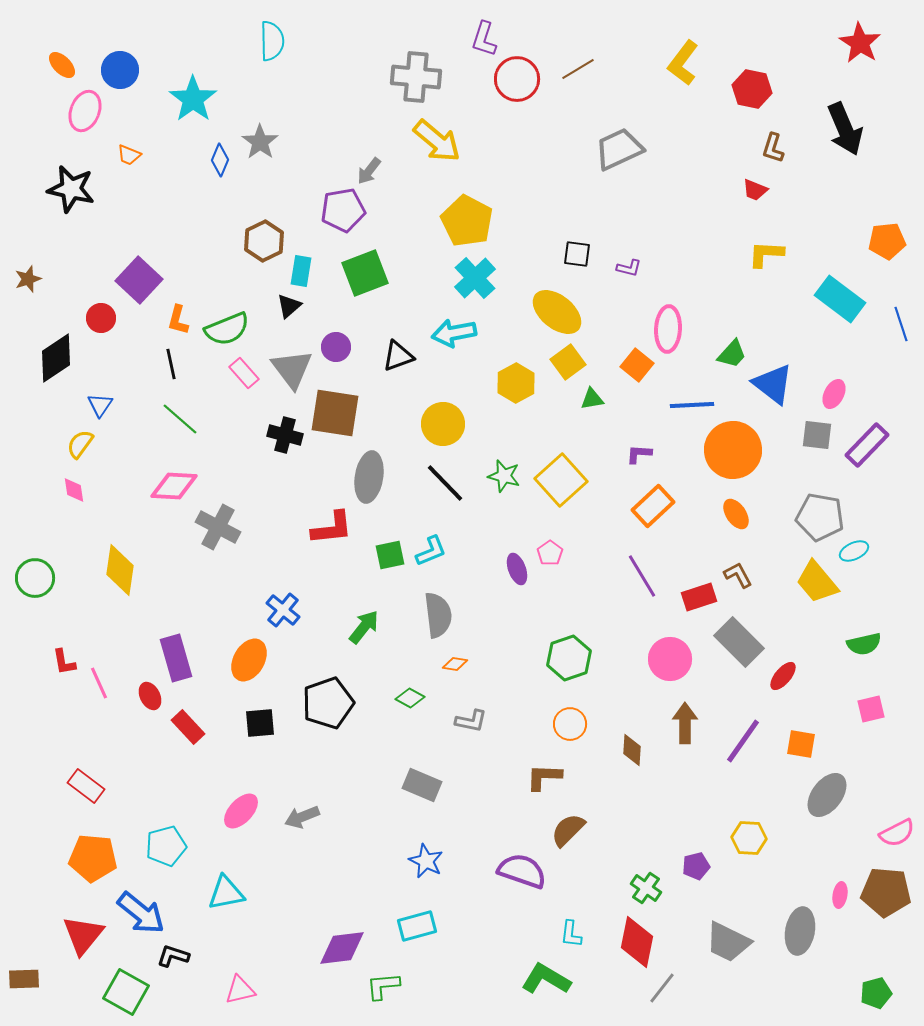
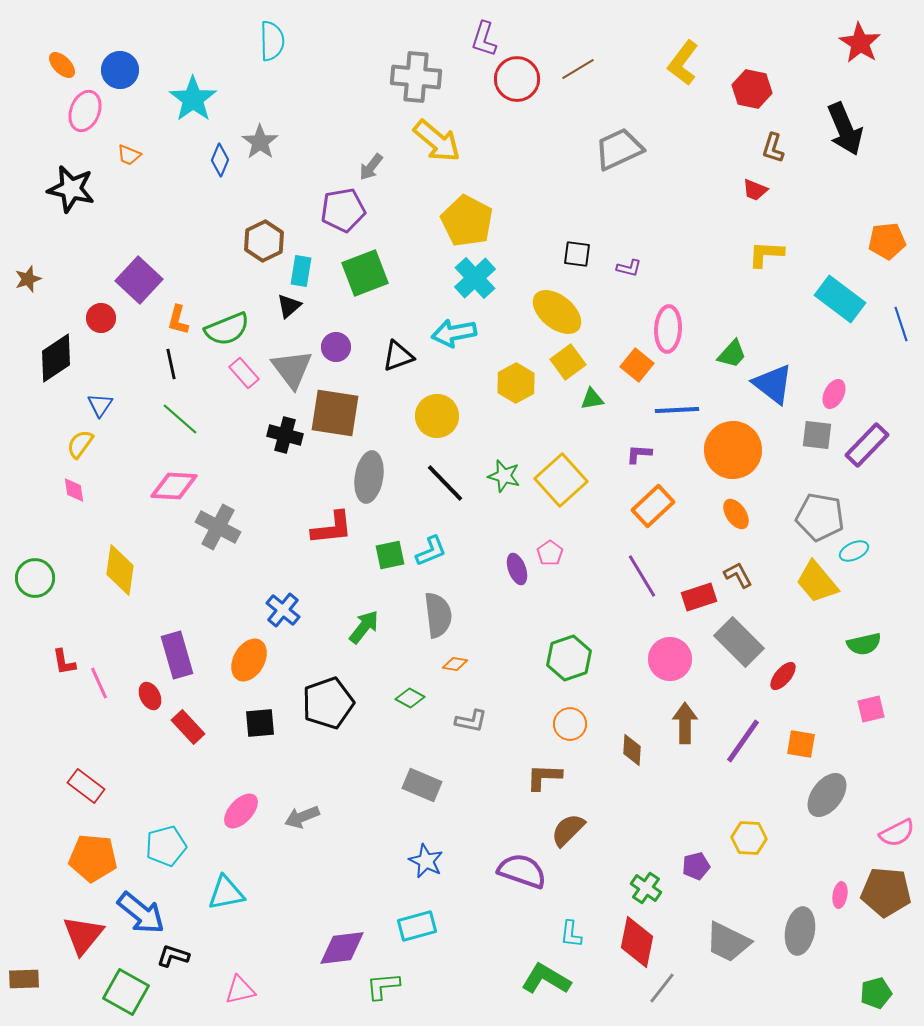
gray arrow at (369, 171): moved 2 px right, 4 px up
blue line at (692, 405): moved 15 px left, 5 px down
yellow circle at (443, 424): moved 6 px left, 8 px up
purple rectangle at (176, 658): moved 1 px right, 3 px up
